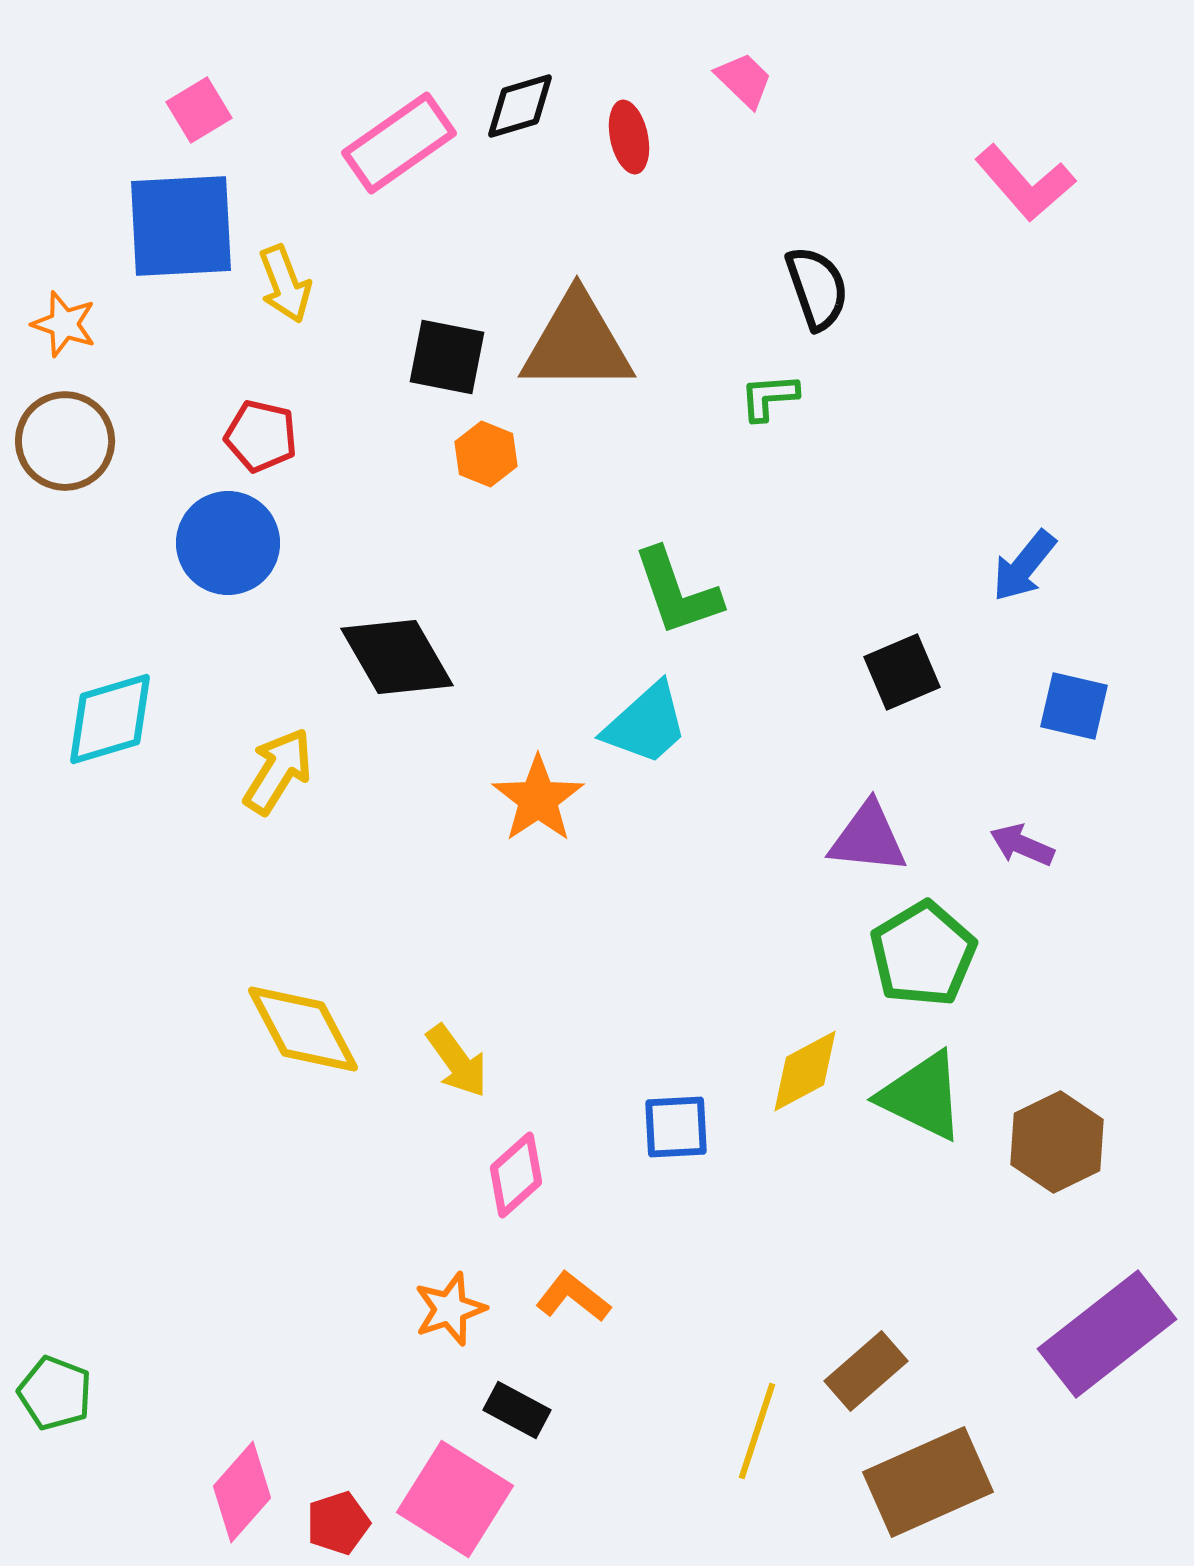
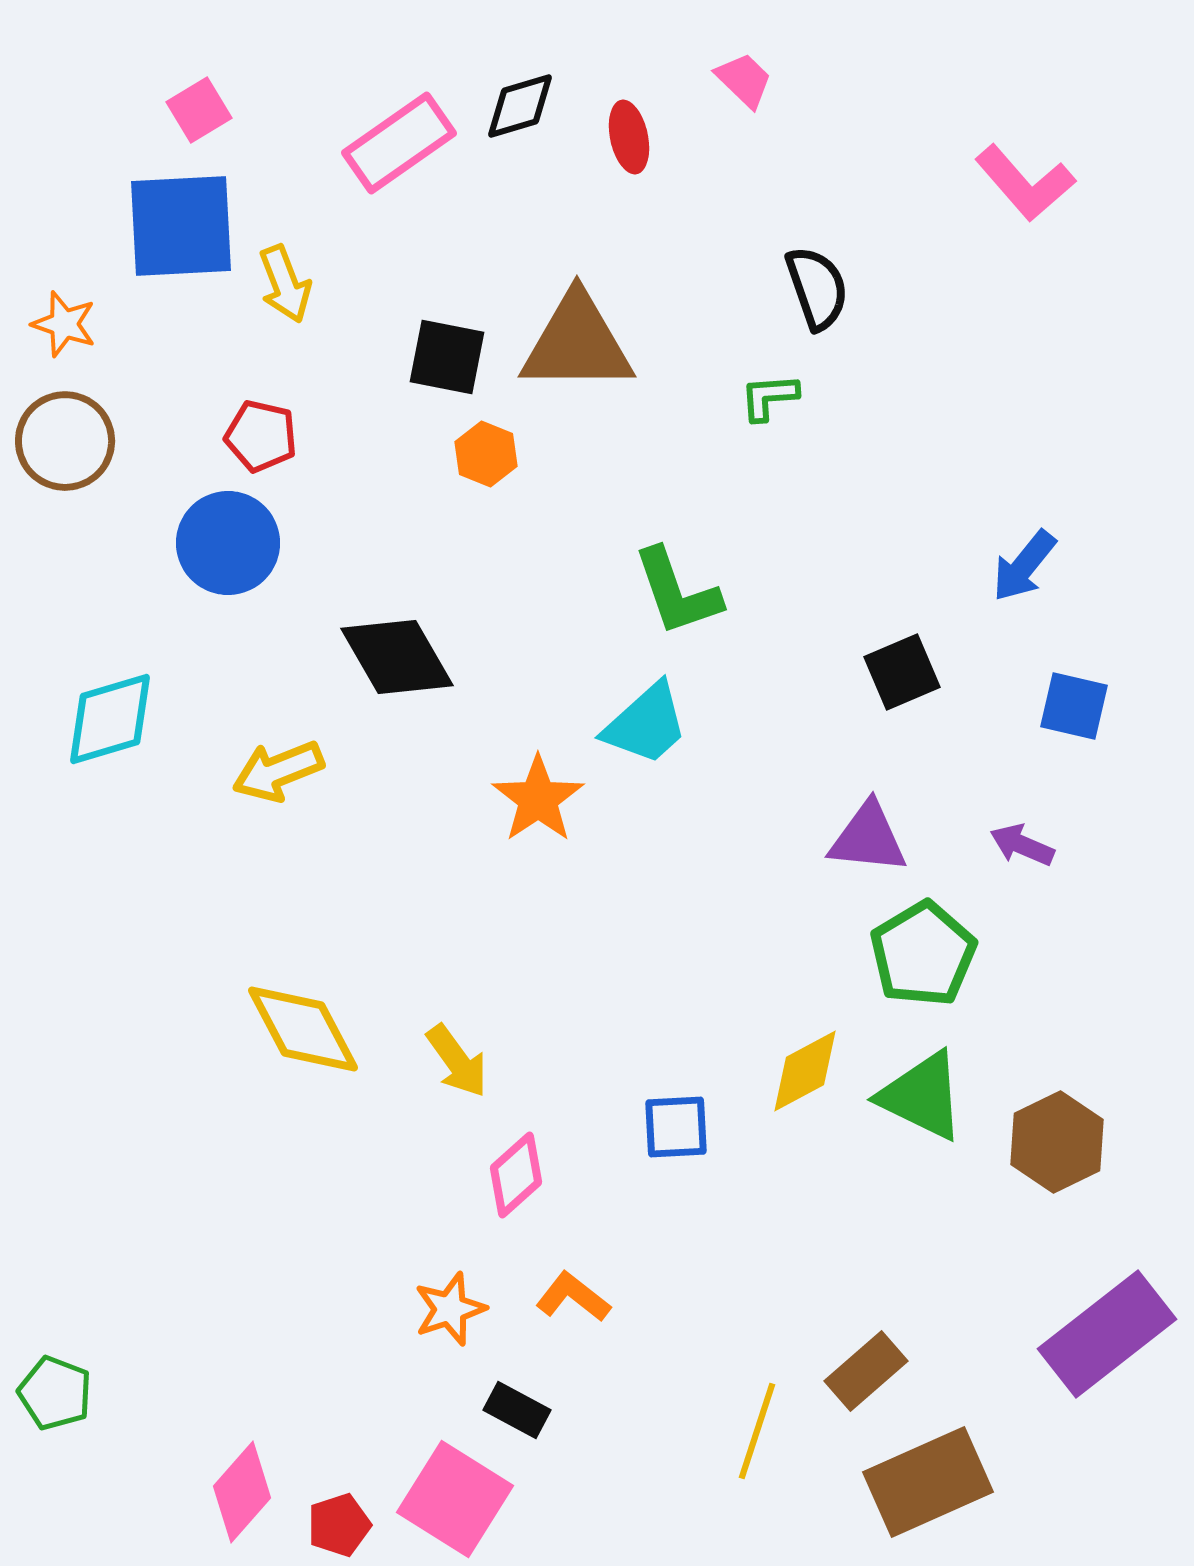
yellow arrow at (278, 771): rotated 144 degrees counterclockwise
red pentagon at (338, 1523): moved 1 px right, 2 px down
